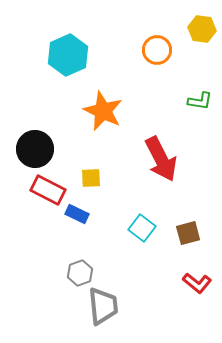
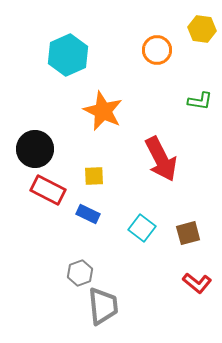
yellow square: moved 3 px right, 2 px up
blue rectangle: moved 11 px right
